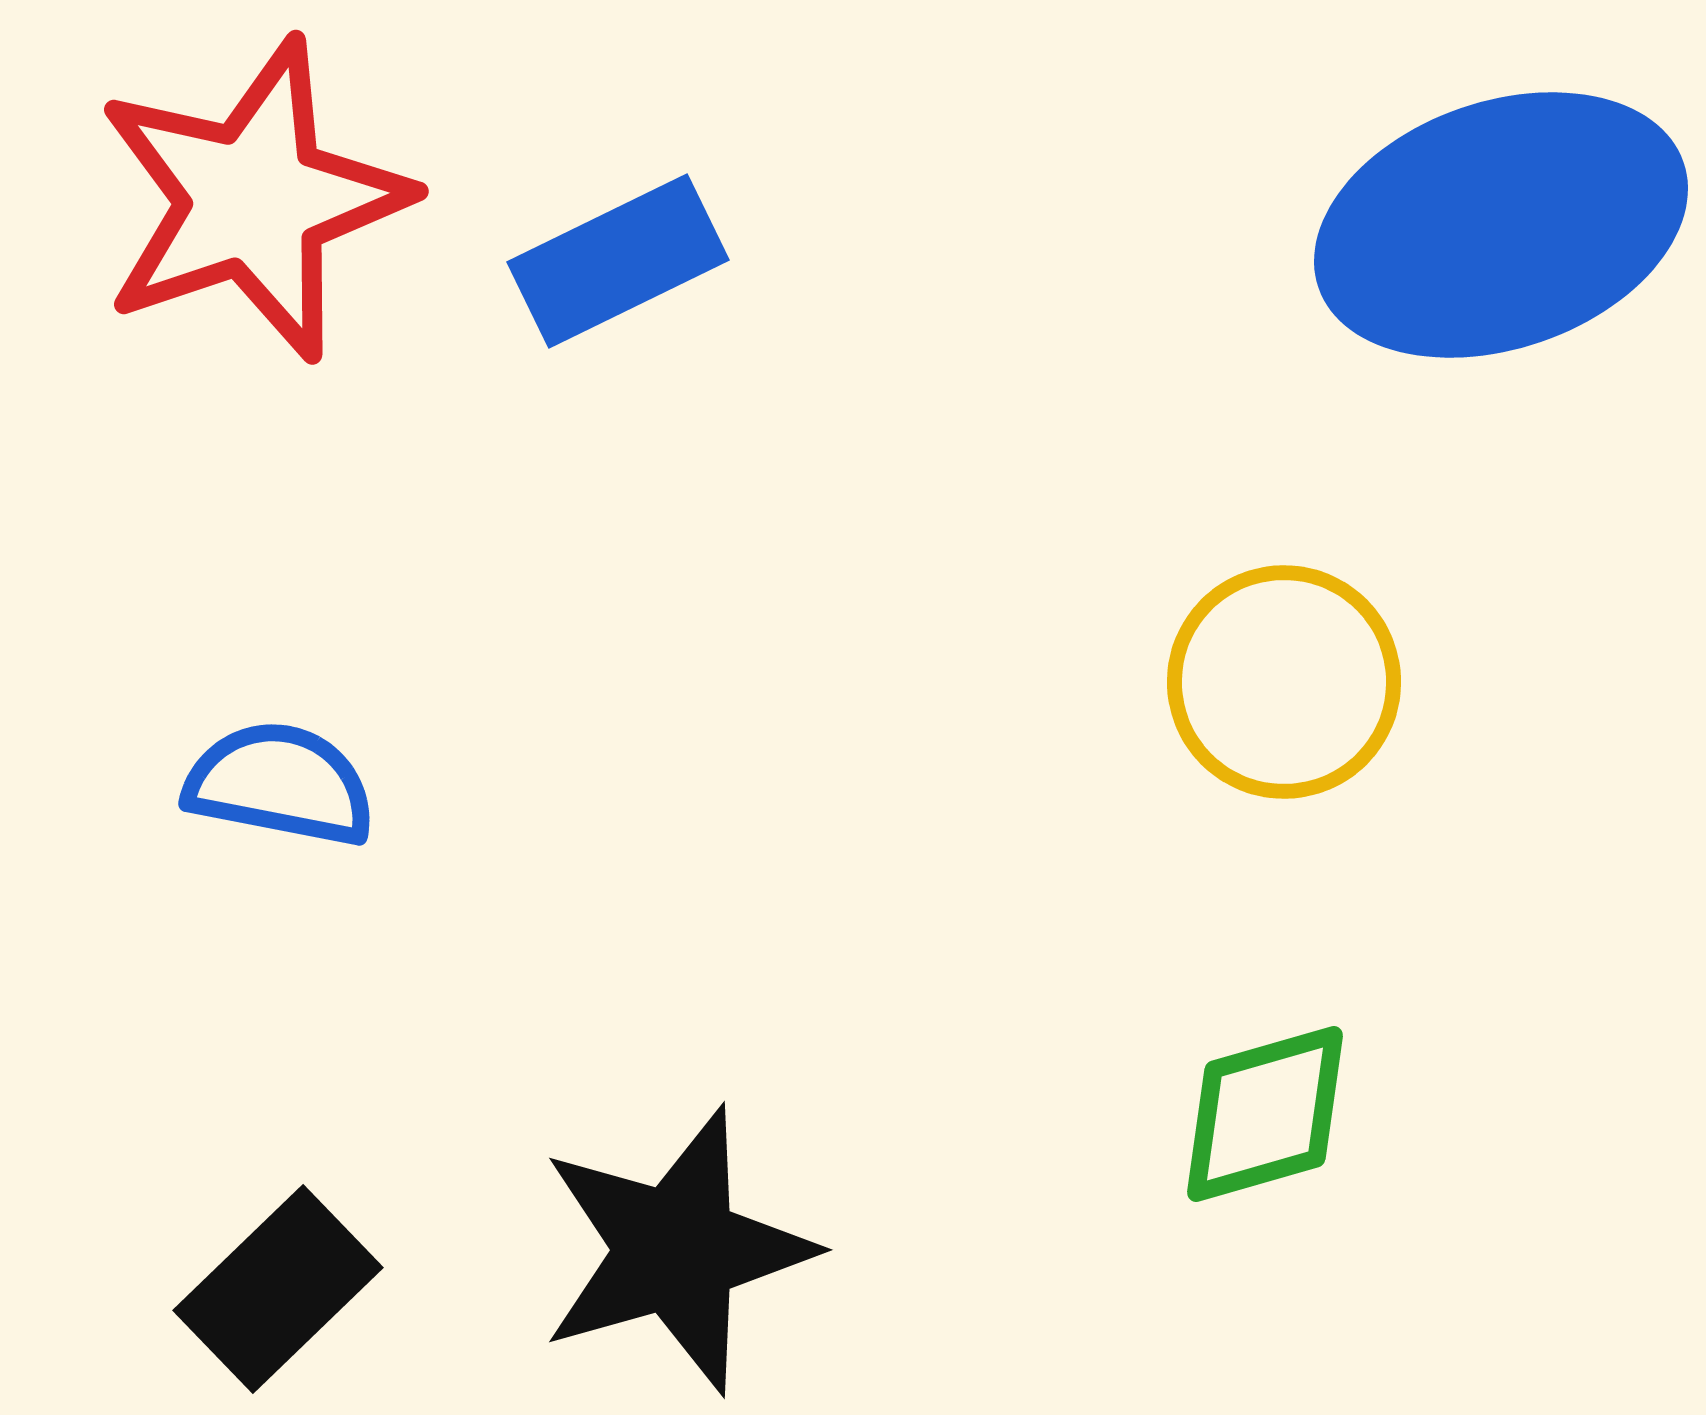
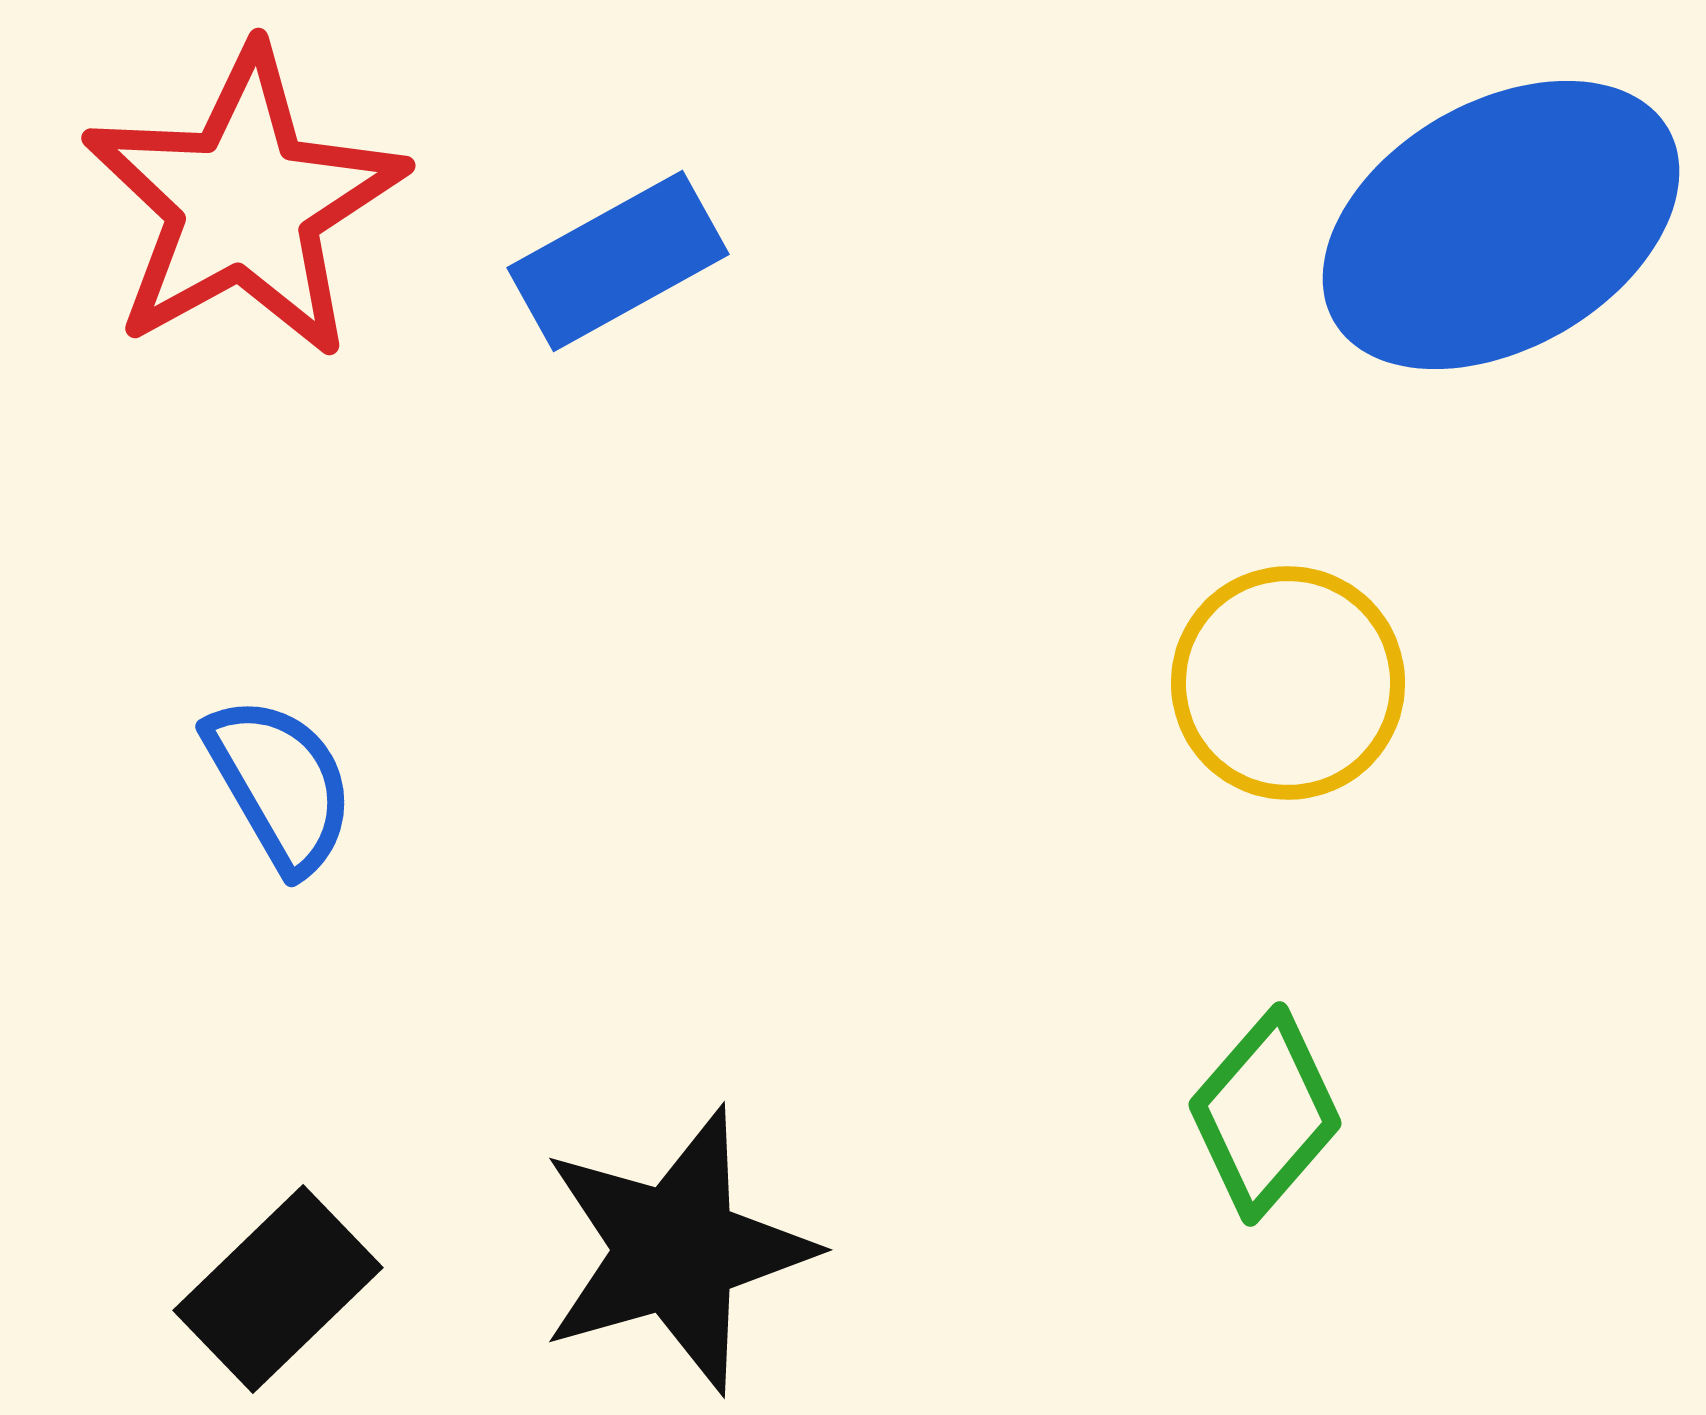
red star: moved 9 px left, 3 px down; rotated 10 degrees counterclockwise
blue ellipse: rotated 11 degrees counterclockwise
blue rectangle: rotated 3 degrees counterclockwise
yellow circle: moved 4 px right, 1 px down
blue semicircle: rotated 49 degrees clockwise
green diamond: rotated 33 degrees counterclockwise
